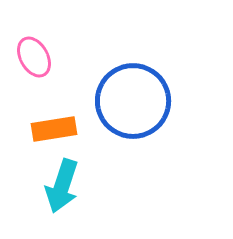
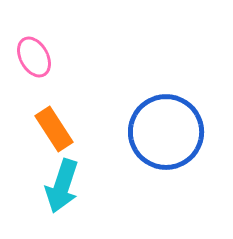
blue circle: moved 33 px right, 31 px down
orange rectangle: rotated 66 degrees clockwise
